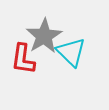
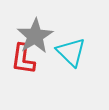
gray star: moved 9 px left
